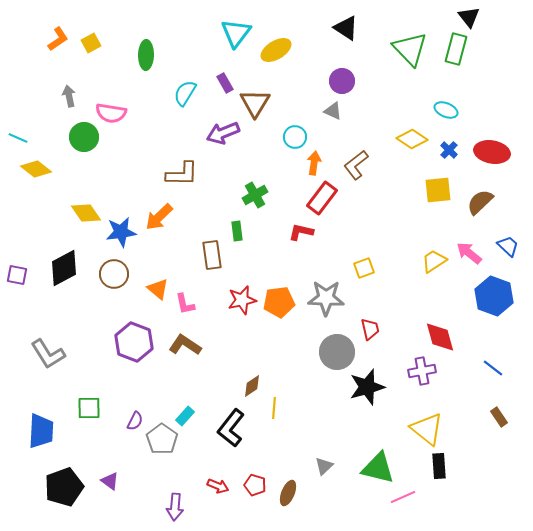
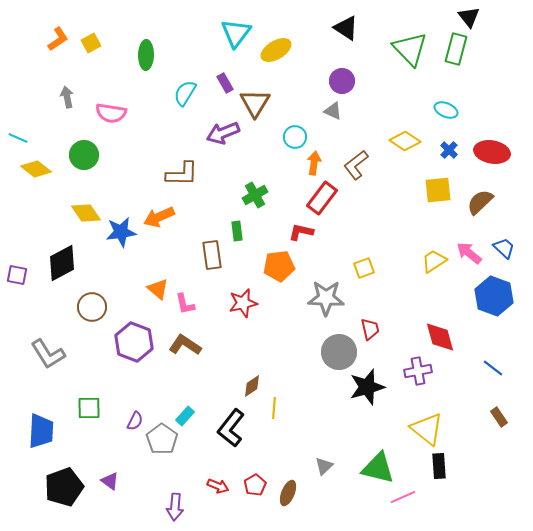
gray arrow at (69, 96): moved 2 px left, 1 px down
green circle at (84, 137): moved 18 px down
yellow diamond at (412, 139): moved 7 px left, 2 px down
orange arrow at (159, 217): rotated 20 degrees clockwise
blue trapezoid at (508, 246): moved 4 px left, 2 px down
black diamond at (64, 268): moved 2 px left, 5 px up
brown circle at (114, 274): moved 22 px left, 33 px down
red star at (242, 300): moved 1 px right, 3 px down
orange pentagon at (279, 302): moved 36 px up
gray circle at (337, 352): moved 2 px right
purple cross at (422, 371): moved 4 px left
red pentagon at (255, 485): rotated 25 degrees clockwise
